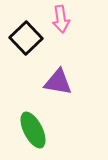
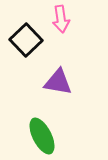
black square: moved 2 px down
green ellipse: moved 9 px right, 6 px down
